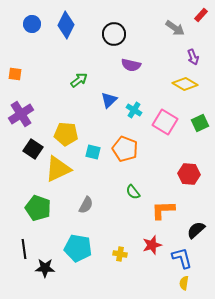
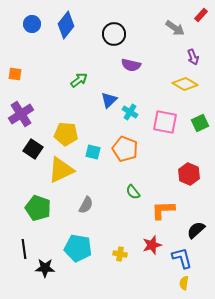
blue diamond: rotated 12 degrees clockwise
cyan cross: moved 4 px left, 2 px down
pink square: rotated 20 degrees counterclockwise
yellow triangle: moved 3 px right, 1 px down
red hexagon: rotated 20 degrees clockwise
